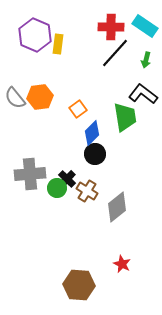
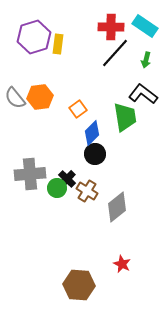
purple hexagon: moved 1 px left, 2 px down; rotated 20 degrees clockwise
